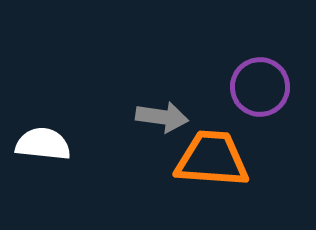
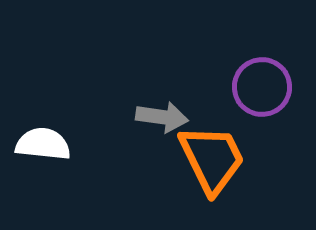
purple circle: moved 2 px right
orange trapezoid: rotated 60 degrees clockwise
